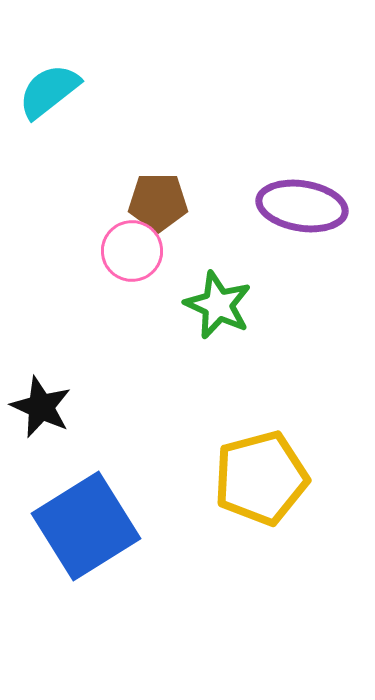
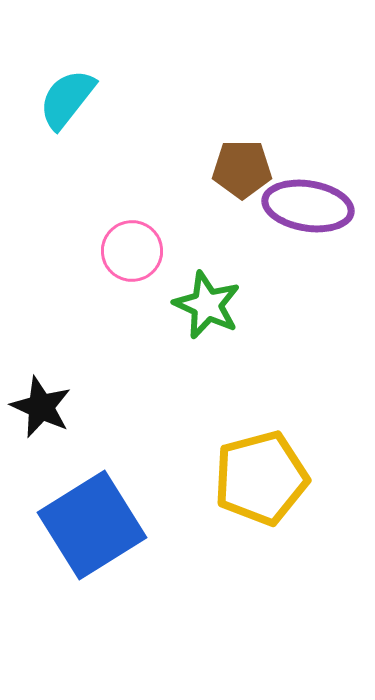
cyan semicircle: moved 18 px right, 8 px down; rotated 14 degrees counterclockwise
brown pentagon: moved 84 px right, 33 px up
purple ellipse: moved 6 px right
green star: moved 11 px left
blue square: moved 6 px right, 1 px up
